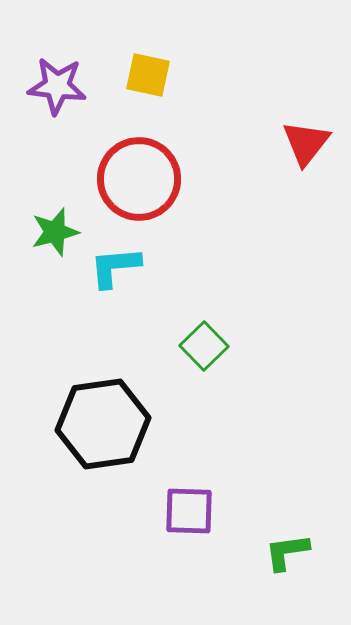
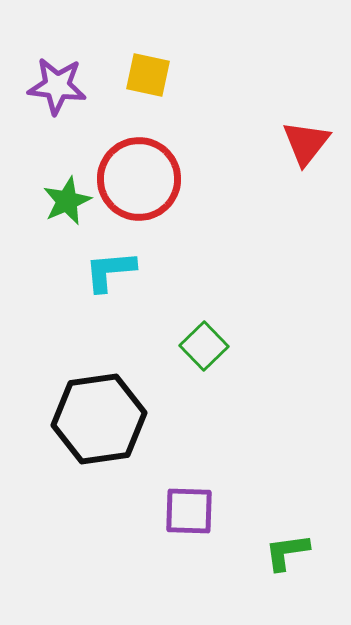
green star: moved 12 px right, 31 px up; rotated 9 degrees counterclockwise
cyan L-shape: moved 5 px left, 4 px down
black hexagon: moved 4 px left, 5 px up
